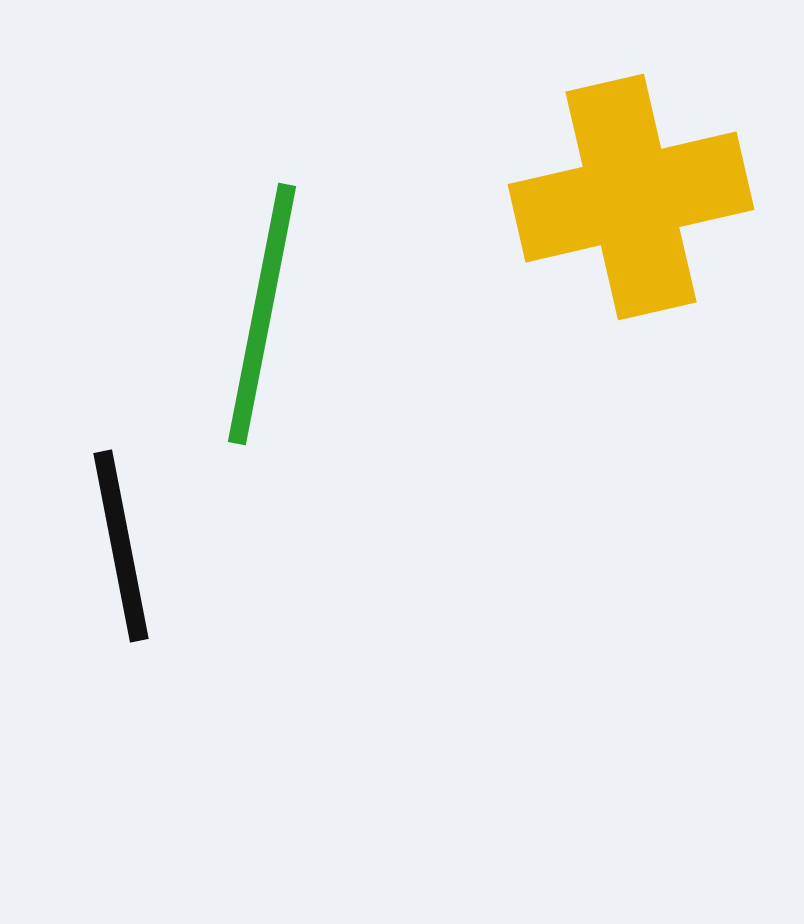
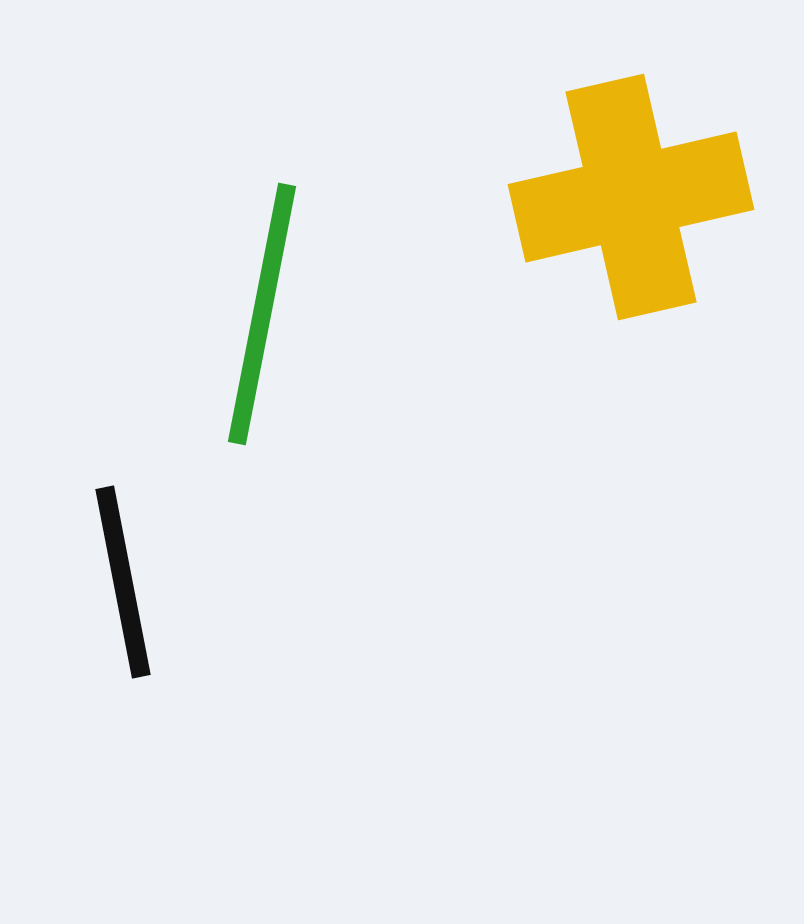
black line: moved 2 px right, 36 px down
